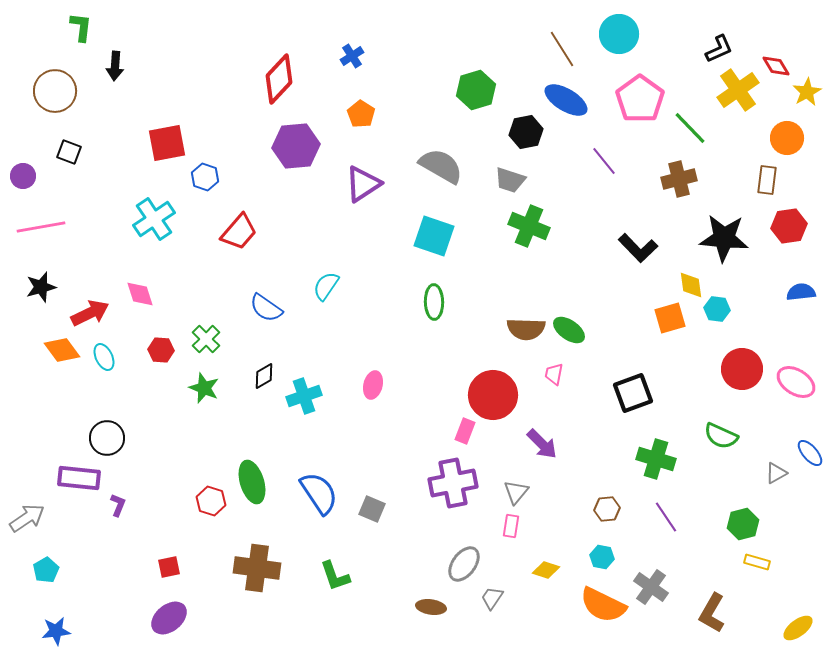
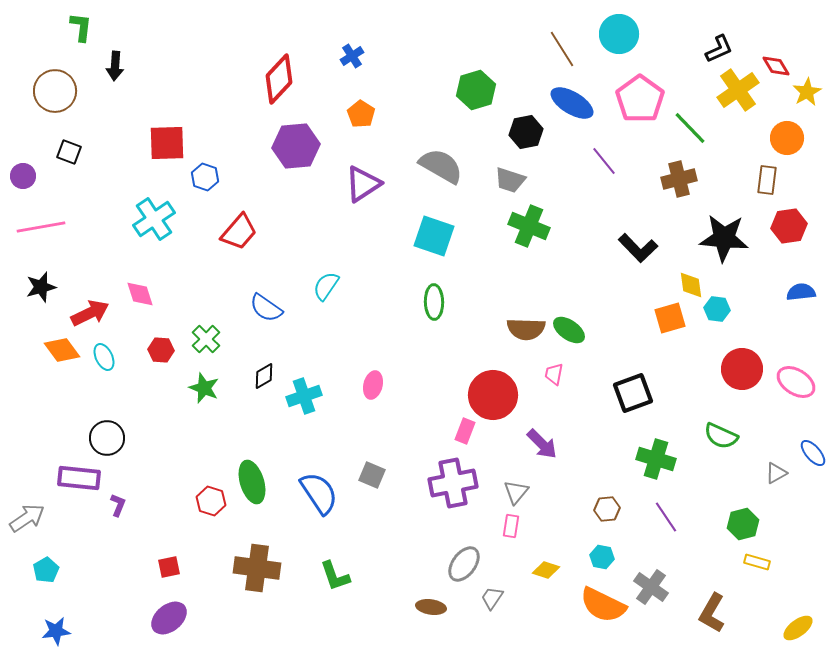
blue ellipse at (566, 100): moved 6 px right, 3 px down
red square at (167, 143): rotated 9 degrees clockwise
blue ellipse at (810, 453): moved 3 px right
gray square at (372, 509): moved 34 px up
